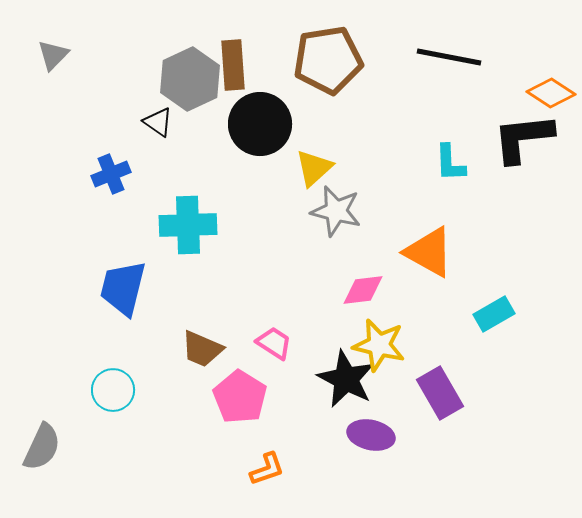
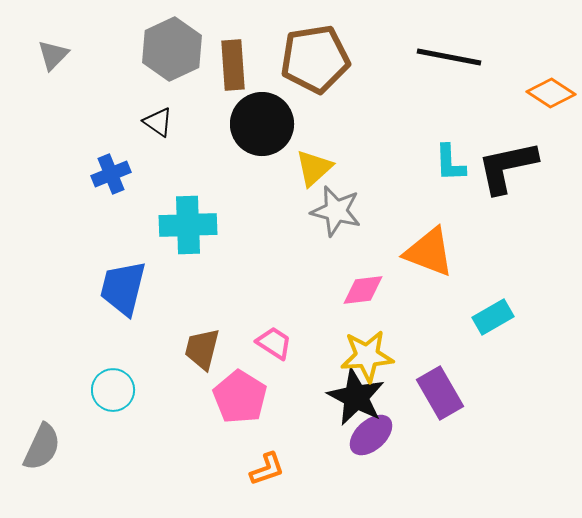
brown pentagon: moved 13 px left, 1 px up
gray hexagon: moved 18 px left, 30 px up
black circle: moved 2 px right
black L-shape: moved 16 px left, 29 px down; rotated 6 degrees counterclockwise
orange triangle: rotated 8 degrees counterclockwise
cyan rectangle: moved 1 px left, 3 px down
yellow star: moved 12 px left, 11 px down; rotated 18 degrees counterclockwise
brown trapezoid: rotated 81 degrees clockwise
black star: moved 10 px right, 18 px down
purple ellipse: rotated 54 degrees counterclockwise
